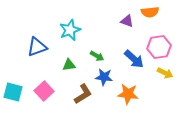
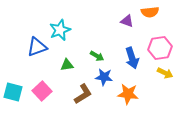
cyan star: moved 10 px left
pink hexagon: moved 1 px right, 1 px down
blue arrow: moved 2 px left, 1 px up; rotated 30 degrees clockwise
green triangle: moved 2 px left
pink square: moved 2 px left
